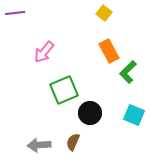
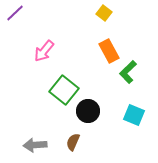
purple line: rotated 36 degrees counterclockwise
pink arrow: moved 1 px up
green square: rotated 28 degrees counterclockwise
black circle: moved 2 px left, 2 px up
gray arrow: moved 4 px left
